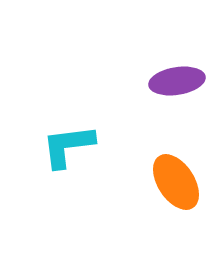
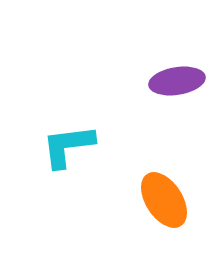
orange ellipse: moved 12 px left, 18 px down
